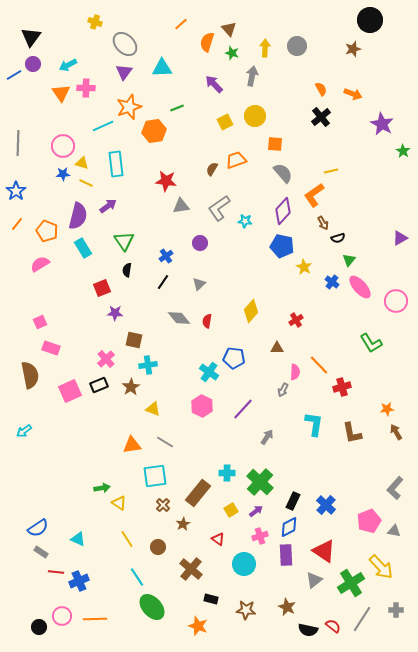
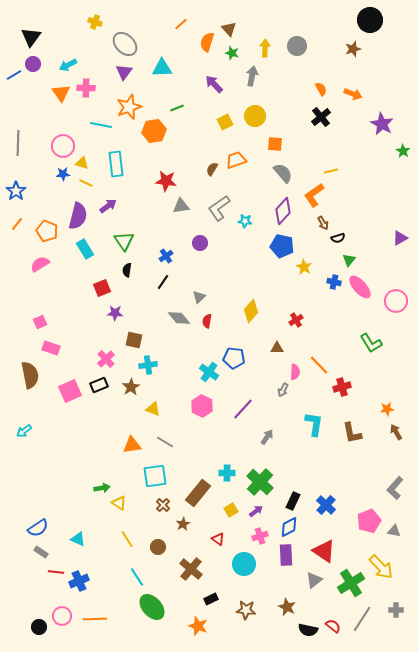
cyan line at (103, 126): moved 2 px left, 1 px up; rotated 35 degrees clockwise
cyan rectangle at (83, 248): moved 2 px right, 1 px down
blue cross at (332, 282): moved 2 px right; rotated 24 degrees counterclockwise
gray triangle at (199, 284): moved 13 px down
black rectangle at (211, 599): rotated 40 degrees counterclockwise
